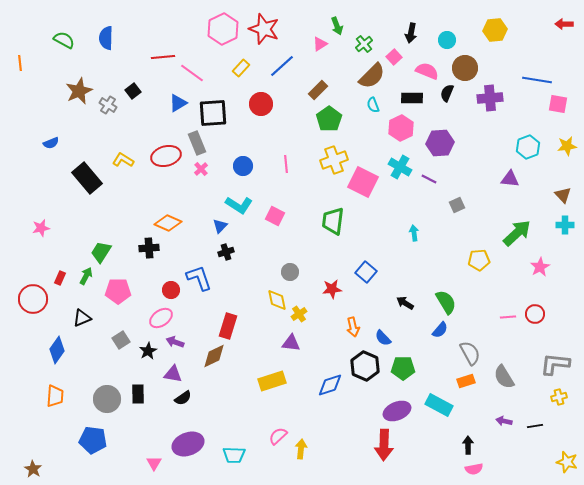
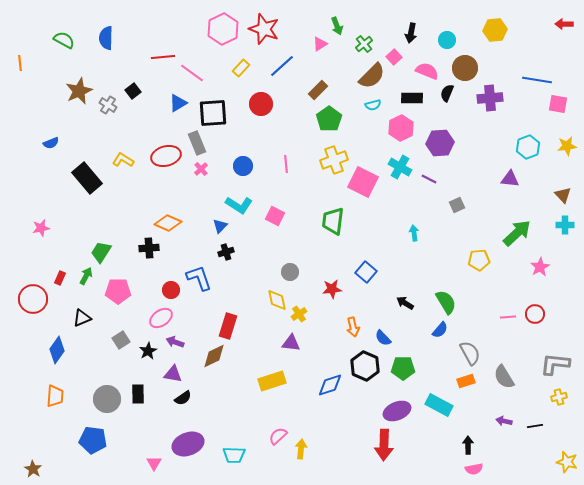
cyan semicircle at (373, 105): rotated 84 degrees counterclockwise
